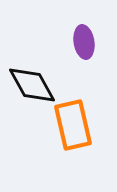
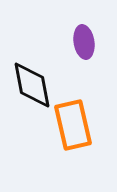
black diamond: rotated 18 degrees clockwise
